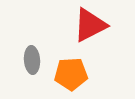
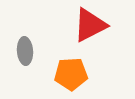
gray ellipse: moved 7 px left, 9 px up
